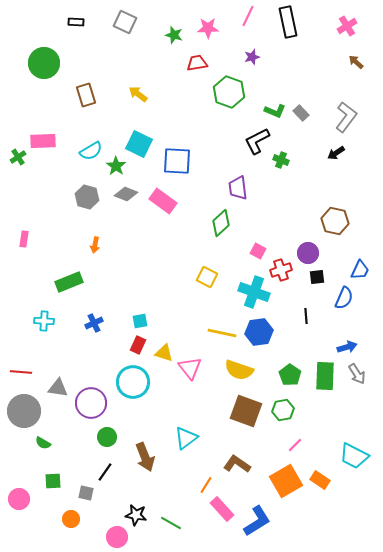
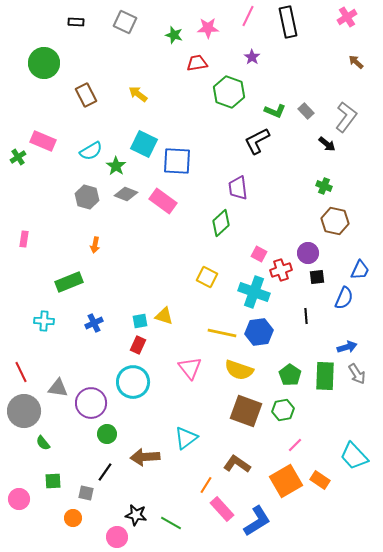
pink cross at (347, 26): moved 9 px up
purple star at (252, 57): rotated 21 degrees counterclockwise
brown rectangle at (86, 95): rotated 10 degrees counterclockwise
gray rectangle at (301, 113): moved 5 px right, 2 px up
pink rectangle at (43, 141): rotated 25 degrees clockwise
cyan square at (139, 144): moved 5 px right
black arrow at (336, 153): moved 9 px left, 9 px up; rotated 108 degrees counterclockwise
green cross at (281, 160): moved 43 px right, 26 px down
pink square at (258, 251): moved 1 px right, 3 px down
yellow triangle at (164, 353): moved 37 px up
red line at (21, 372): rotated 60 degrees clockwise
green circle at (107, 437): moved 3 px up
green semicircle at (43, 443): rotated 21 degrees clockwise
cyan trapezoid at (354, 456): rotated 20 degrees clockwise
brown arrow at (145, 457): rotated 108 degrees clockwise
orange circle at (71, 519): moved 2 px right, 1 px up
